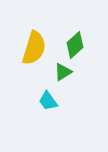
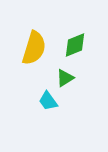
green diamond: rotated 20 degrees clockwise
green triangle: moved 2 px right, 6 px down
